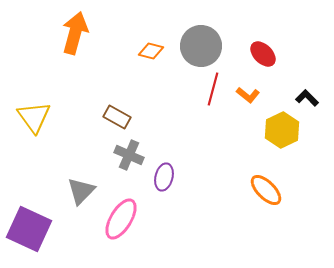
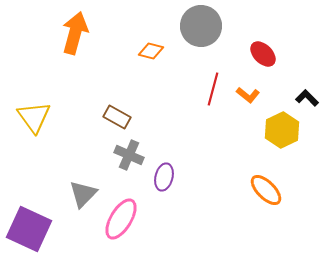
gray circle: moved 20 px up
gray triangle: moved 2 px right, 3 px down
